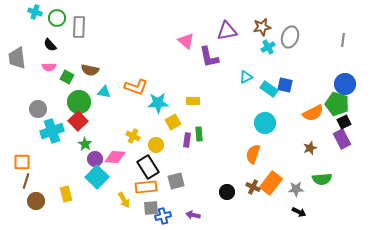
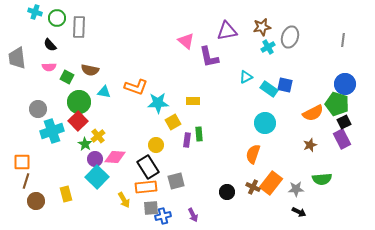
yellow cross at (133, 136): moved 35 px left; rotated 24 degrees clockwise
brown star at (310, 148): moved 3 px up
purple arrow at (193, 215): rotated 128 degrees counterclockwise
